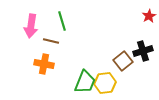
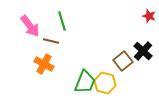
red star: rotated 24 degrees counterclockwise
pink arrow: moved 1 px left; rotated 45 degrees counterclockwise
black cross: rotated 30 degrees counterclockwise
orange cross: rotated 18 degrees clockwise
yellow hexagon: rotated 20 degrees clockwise
